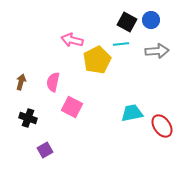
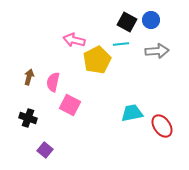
pink arrow: moved 2 px right
brown arrow: moved 8 px right, 5 px up
pink square: moved 2 px left, 2 px up
purple square: rotated 21 degrees counterclockwise
